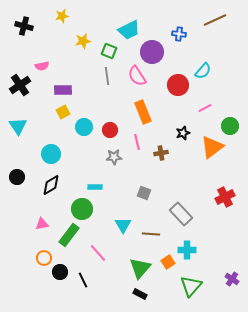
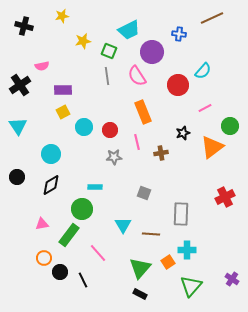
brown line at (215, 20): moved 3 px left, 2 px up
gray rectangle at (181, 214): rotated 45 degrees clockwise
